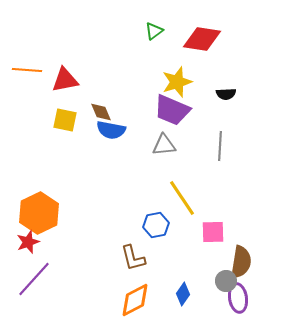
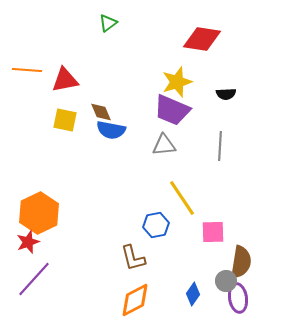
green triangle: moved 46 px left, 8 px up
blue diamond: moved 10 px right
